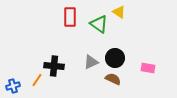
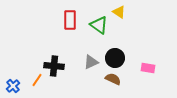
red rectangle: moved 3 px down
green triangle: moved 1 px down
blue cross: rotated 24 degrees counterclockwise
